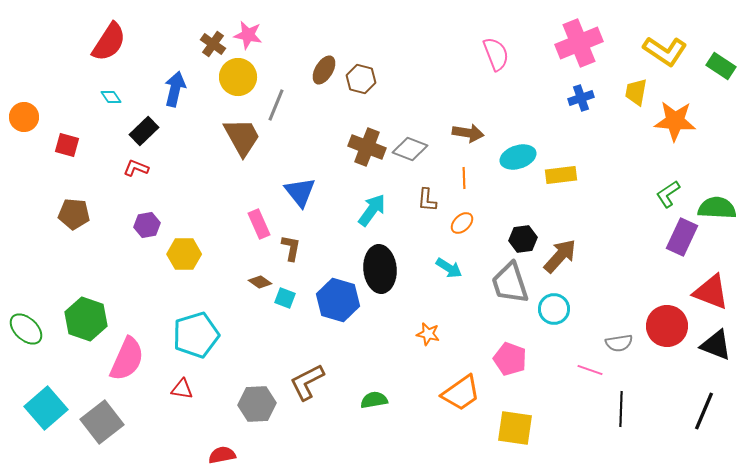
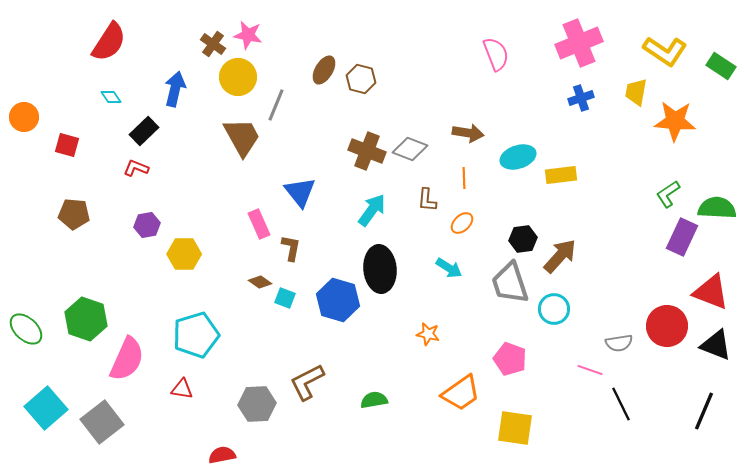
brown cross at (367, 147): moved 4 px down
black line at (621, 409): moved 5 px up; rotated 28 degrees counterclockwise
